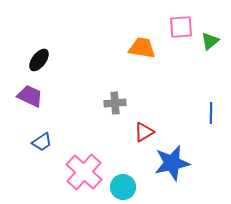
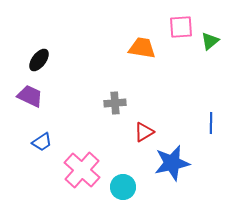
blue line: moved 10 px down
pink cross: moved 2 px left, 2 px up
